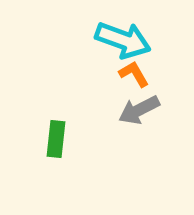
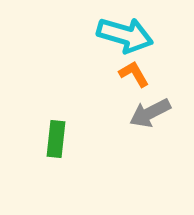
cyan arrow: moved 2 px right, 5 px up; rotated 4 degrees counterclockwise
gray arrow: moved 11 px right, 3 px down
